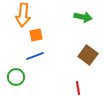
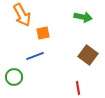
orange arrow: moved 1 px left; rotated 35 degrees counterclockwise
orange square: moved 7 px right, 2 px up
green circle: moved 2 px left
